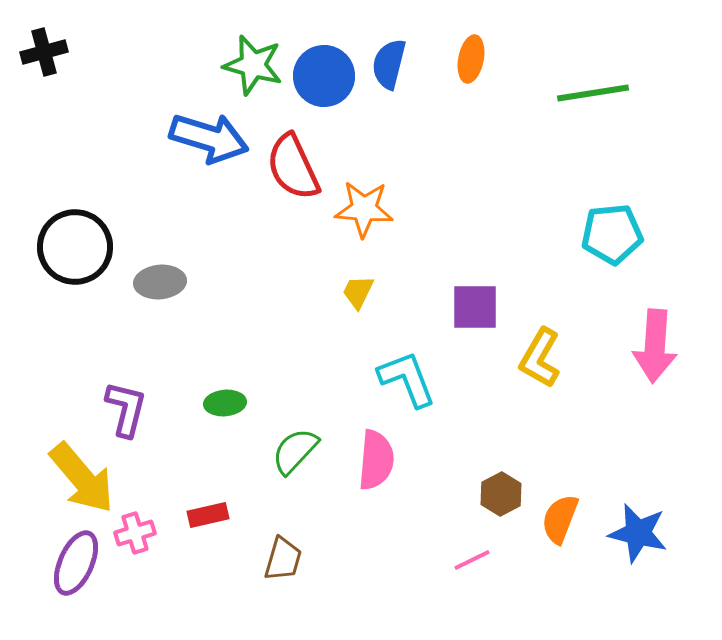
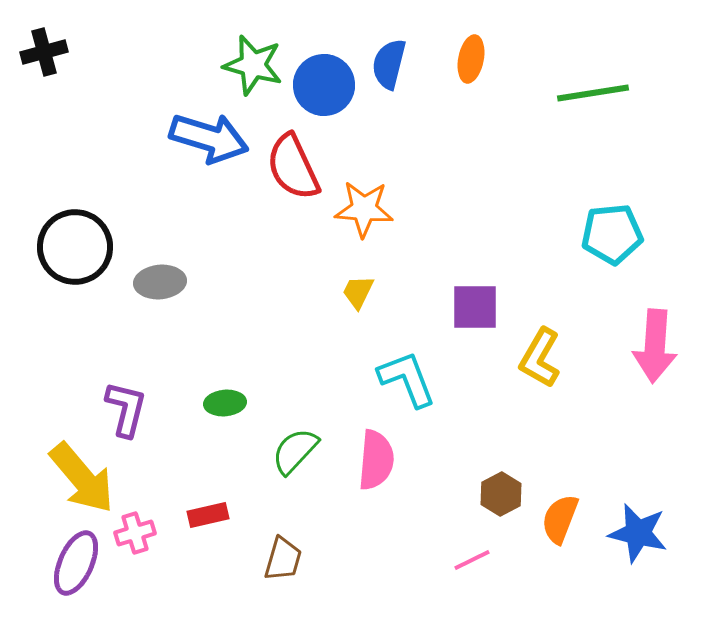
blue circle: moved 9 px down
